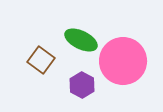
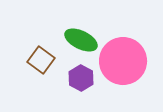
purple hexagon: moved 1 px left, 7 px up
